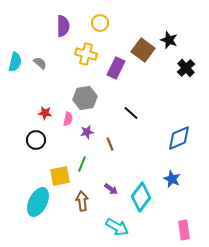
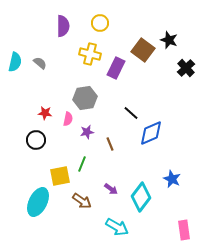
yellow cross: moved 4 px right
blue diamond: moved 28 px left, 5 px up
brown arrow: rotated 132 degrees clockwise
